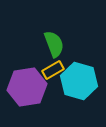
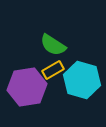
green semicircle: moved 1 px left, 1 px down; rotated 144 degrees clockwise
cyan hexagon: moved 3 px right, 1 px up
